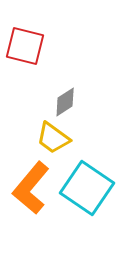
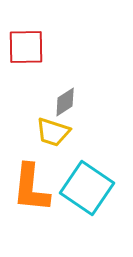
red square: moved 1 px right, 1 px down; rotated 15 degrees counterclockwise
yellow trapezoid: moved 6 px up; rotated 18 degrees counterclockwise
orange L-shape: rotated 34 degrees counterclockwise
